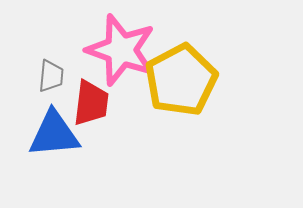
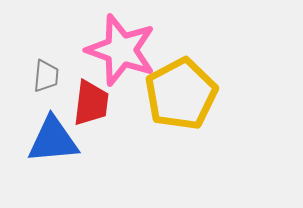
gray trapezoid: moved 5 px left
yellow pentagon: moved 14 px down
blue triangle: moved 1 px left, 6 px down
